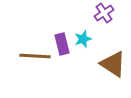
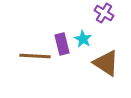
purple cross: rotated 24 degrees counterclockwise
cyan star: rotated 24 degrees counterclockwise
brown triangle: moved 7 px left, 1 px up
